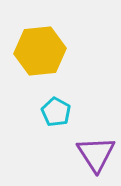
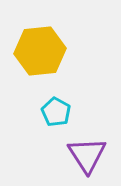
purple triangle: moved 9 px left, 1 px down
